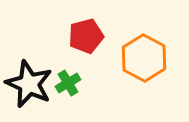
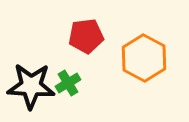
red pentagon: rotated 8 degrees clockwise
black star: moved 2 px right, 2 px down; rotated 21 degrees counterclockwise
